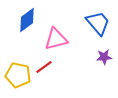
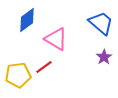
blue trapezoid: moved 3 px right; rotated 8 degrees counterclockwise
pink triangle: rotated 45 degrees clockwise
purple star: rotated 28 degrees counterclockwise
yellow pentagon: rotated 20 degrees counterclockwise
